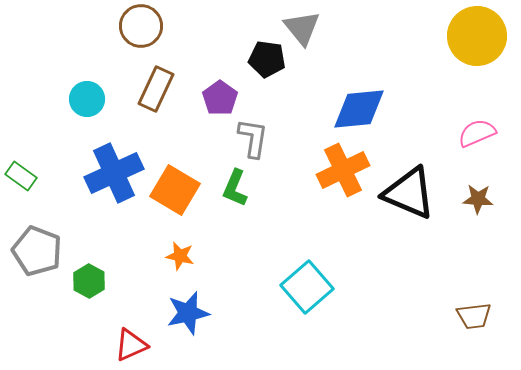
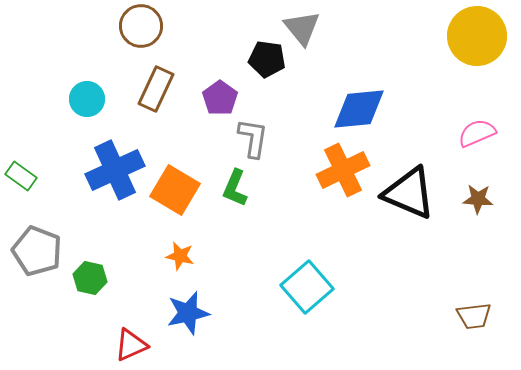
blue cross: moved 1 px right, 3 px up
green hexagon: moved 1 px right, 3 px up; rotated 16 degrees counterclockwise
